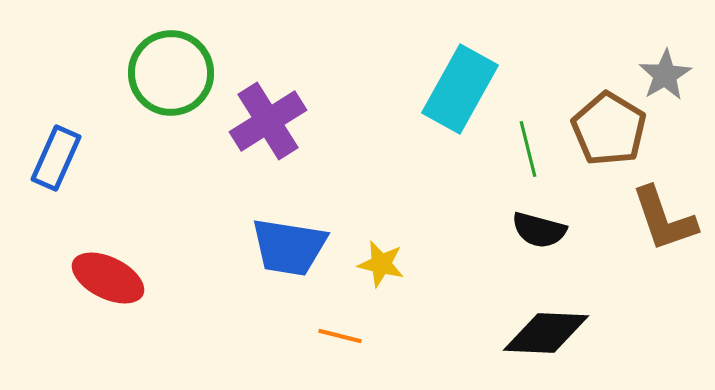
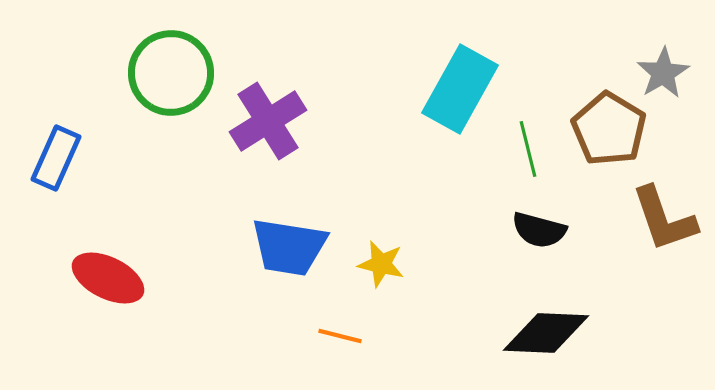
gray star: moved 2 px left, 2 px up
